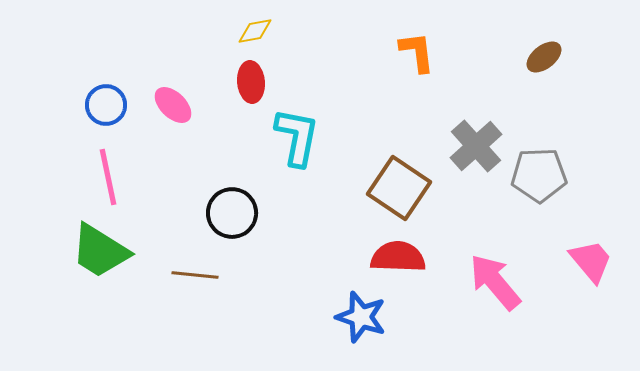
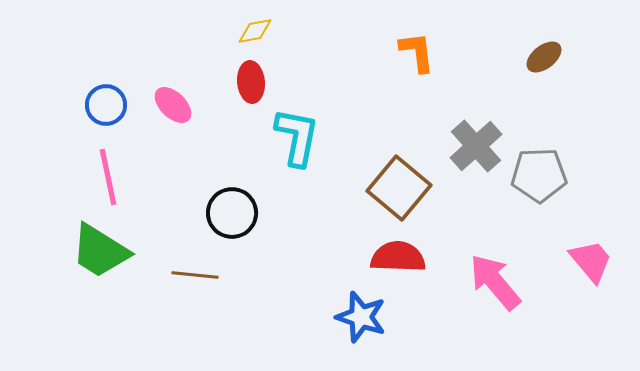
brown square: rotated 6 degrees clockwise
